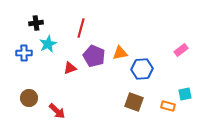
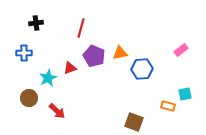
cyan star: moved 34 px down
brown square: moved 20 px down
